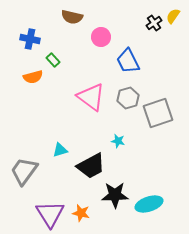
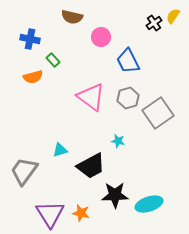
gray square: rotated 16 degrees counterclockwise
